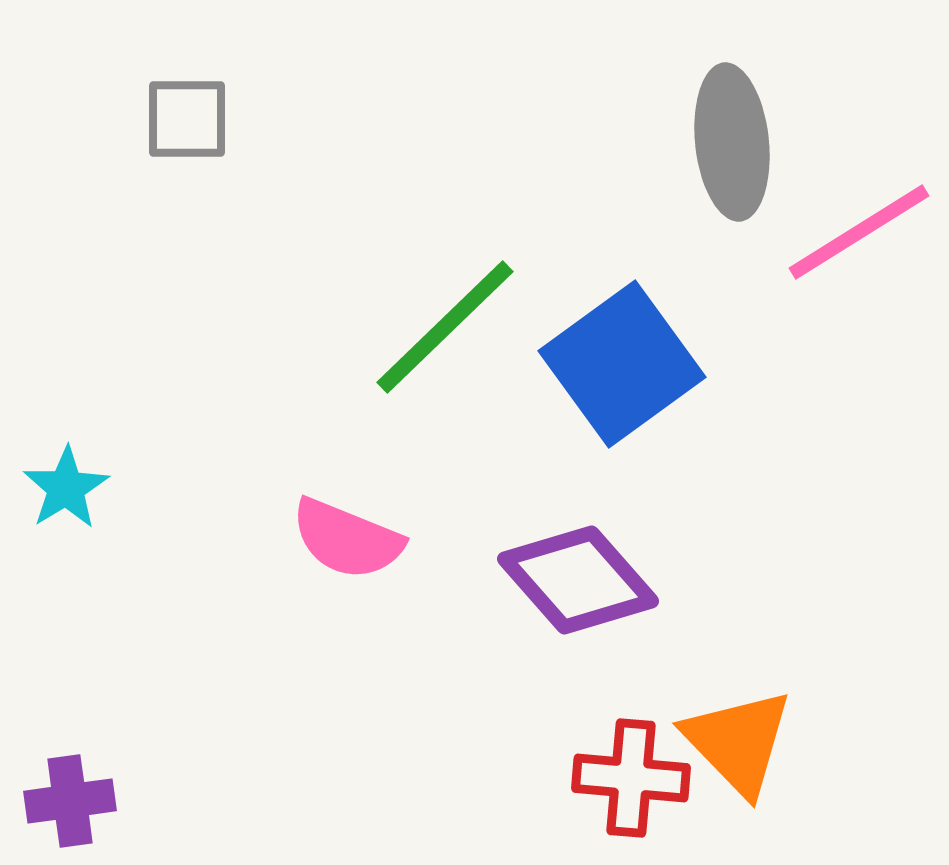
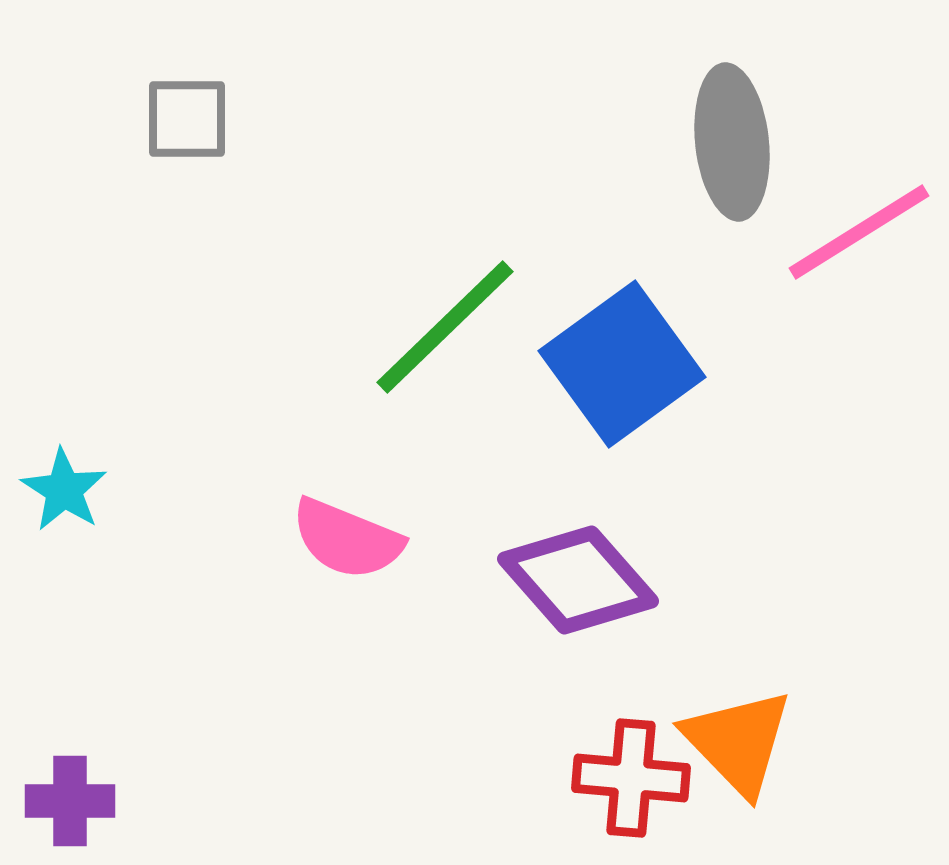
cyan star: moved 2 px left, 2 px down; rotated 8 degrees counterclockwise
purple cross: rotated 8 degrees clockwise
